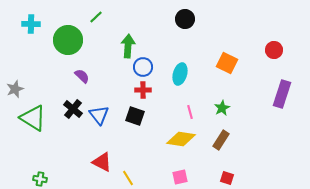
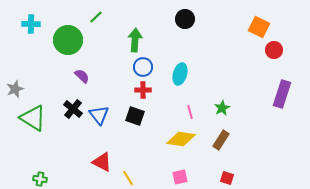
green arrow: moved 7 px right, 6 px up
orange square: moved 32 px right, 36 px up
